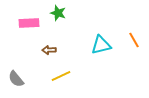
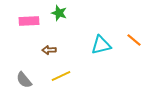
green star: moved 1 px right
pink rectangle: moved 2 px up
orange line: rotated 21 degrees counterclockwise
gray semicircle: moved 8 px right, 1 px down
